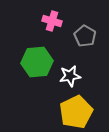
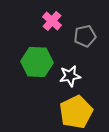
pink cross: rotated 24 degrees clockwise
gray pentagon: rotated 30 degrees clockwise
green hexagon: rotated 8 degrees clockwise
